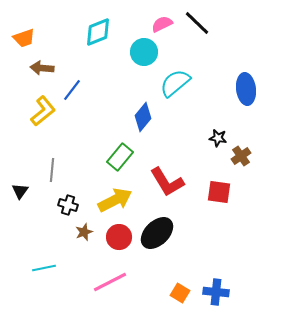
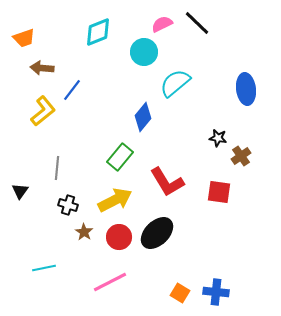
gray line: moved 5 px right, 2 px up
brown star: rotated 18 degrees counterclockwise
